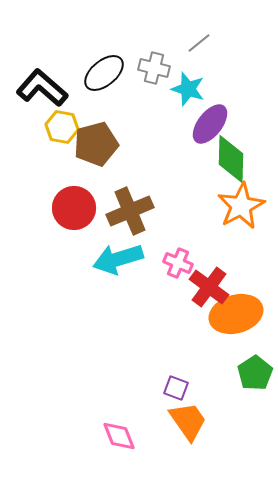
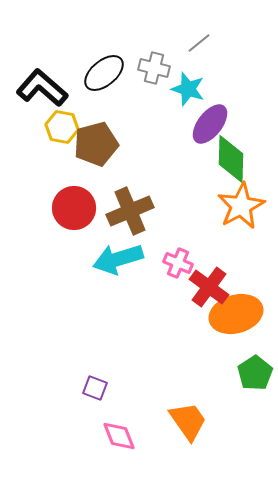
purple square: moved 81 px left
